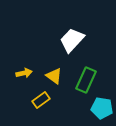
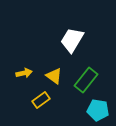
white trapezoid: rotated 12 degrees counterclockwise
green rectangle: rotated 15 degrees clockwise
cyan pentagon: moved 4 px left, 2 px down
